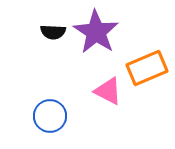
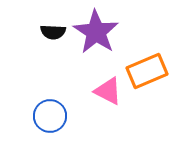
orange rectangle: moved 3 px down
